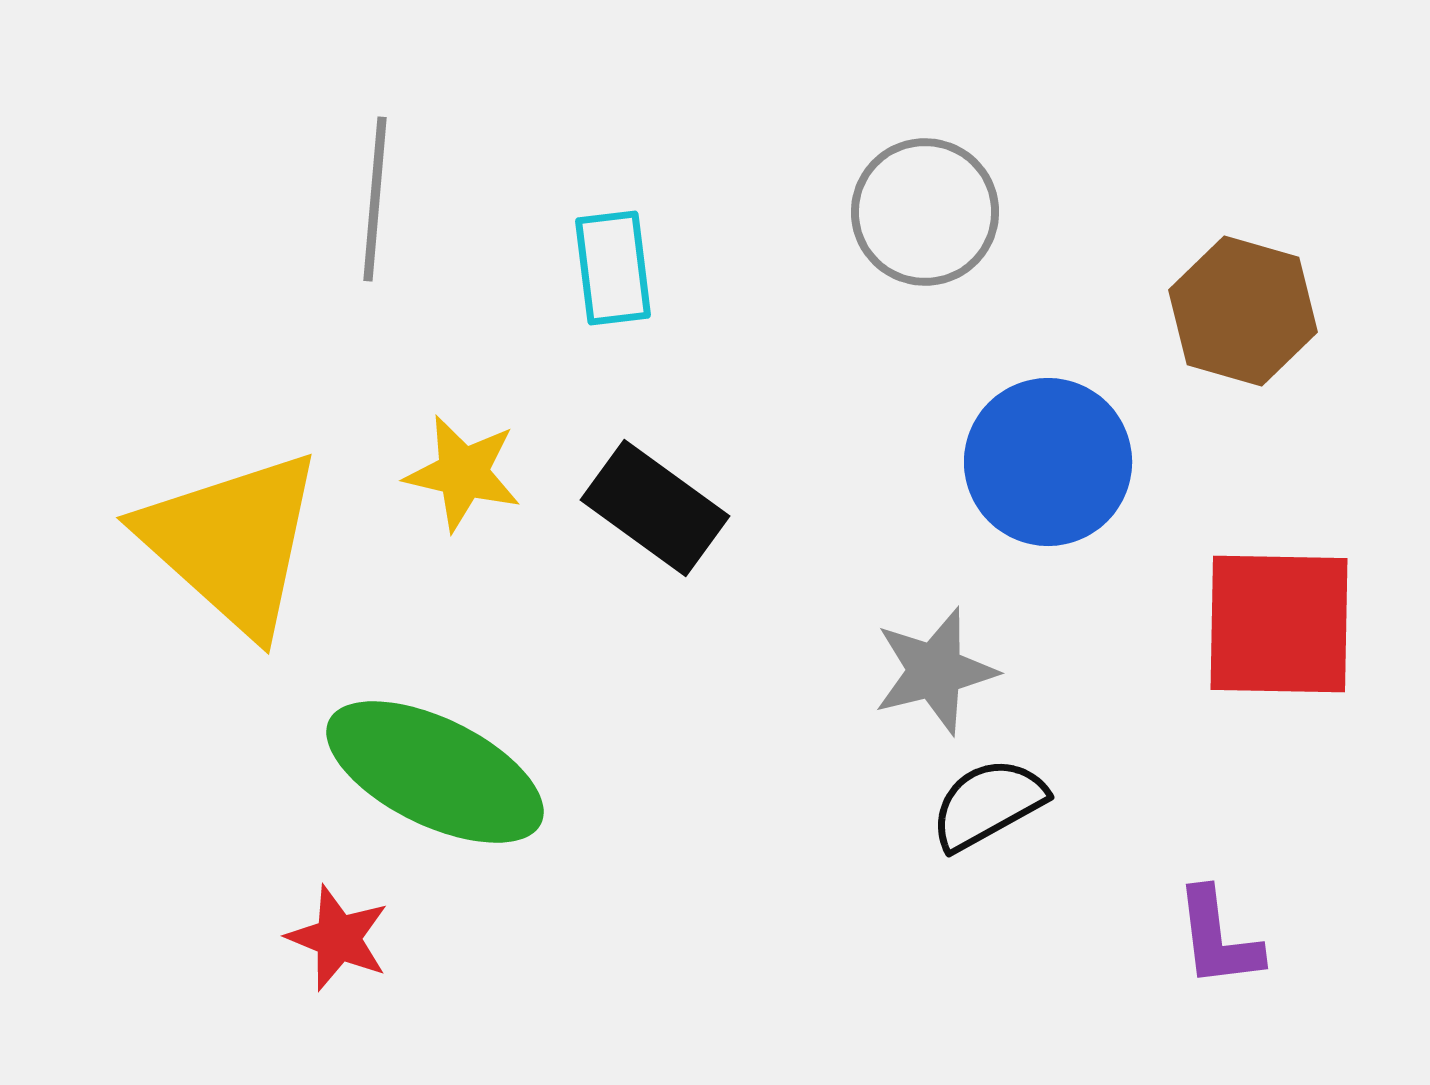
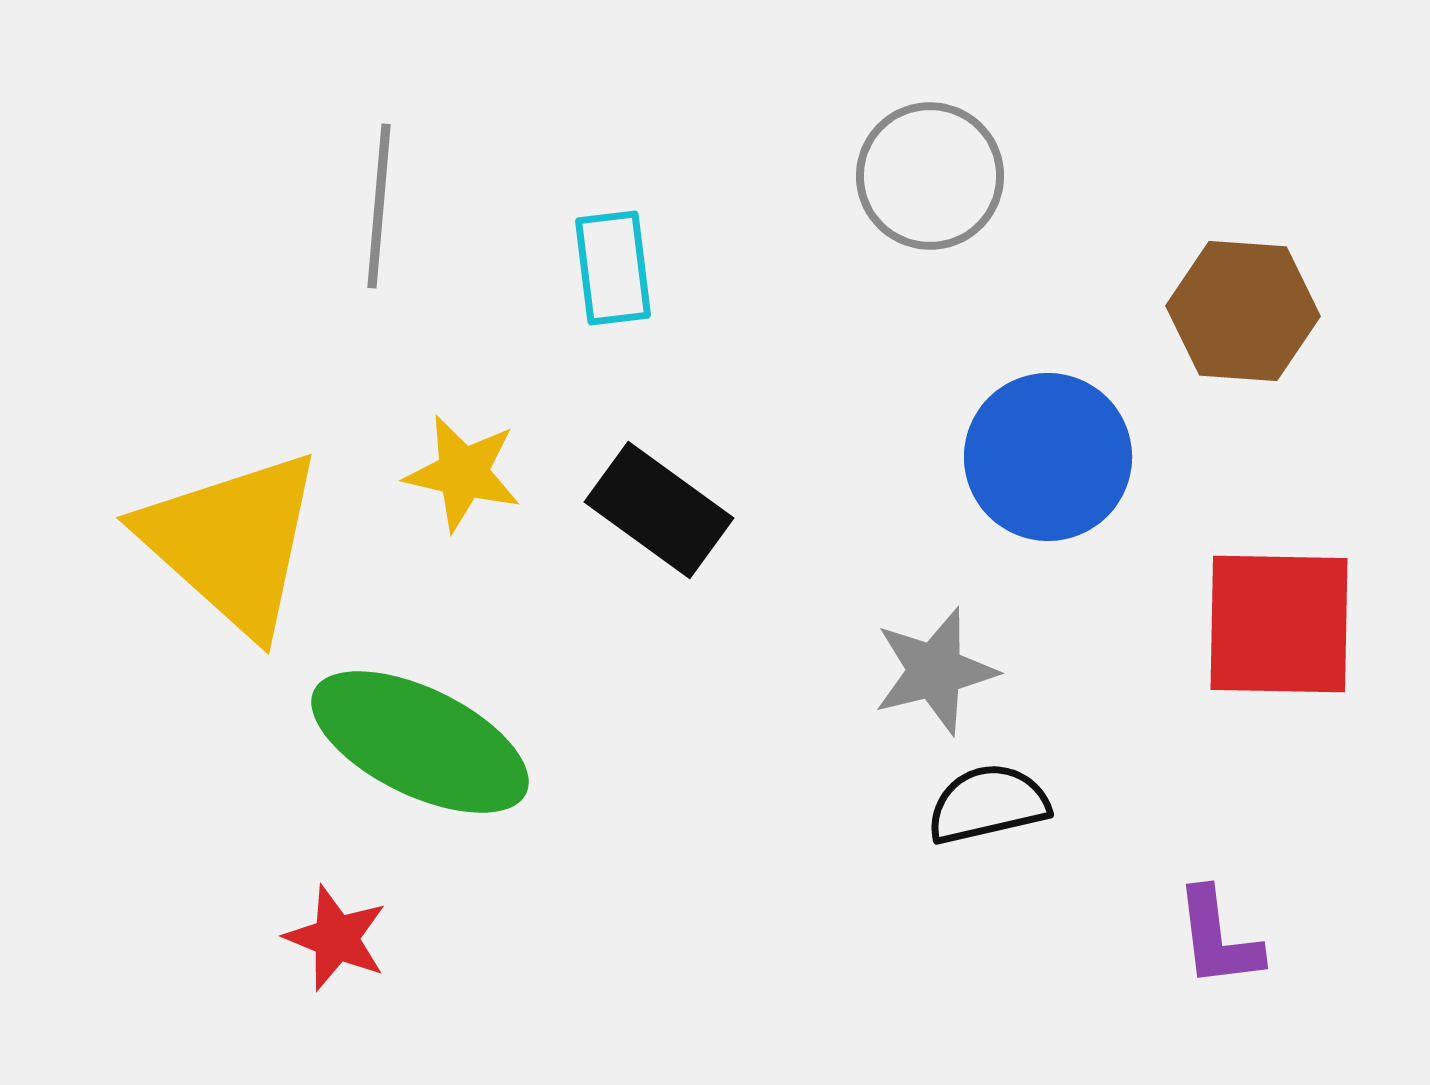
gray line: moved 4 px right, 7 px down
gray circle: moved 5 px right, 36 px up
brown hexagon: rotated 12 degrees counterclockwise
blue circle: moved 5 px up
black rectangle: moved 4 px right, 2 px down
green ellipse: moved 15 px left, 30 px up
black semicircle: rotated 16 degrees clockwise
red star: moved 2 px left
